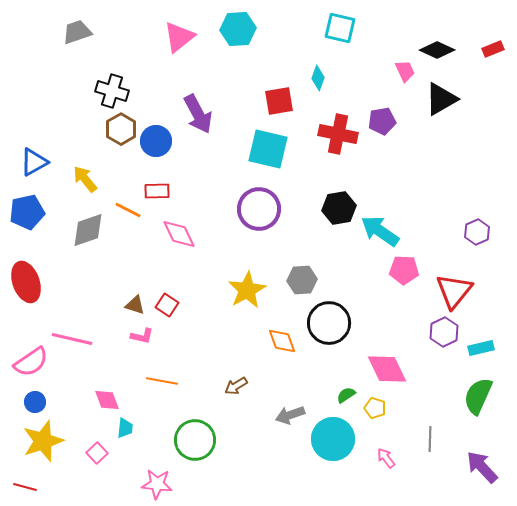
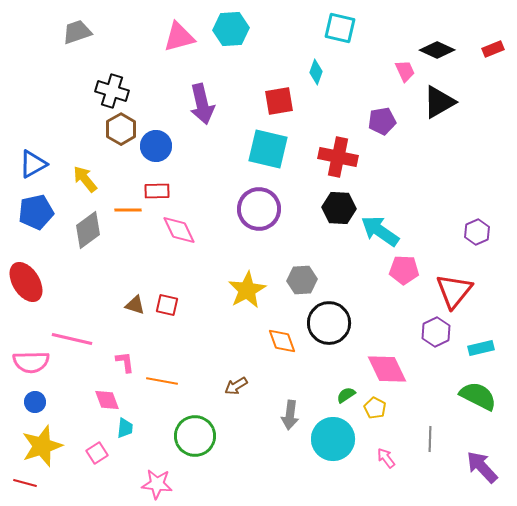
cyan hexagon at (238, 29): moved 7 px left
pink triangle at (179, 37): rotated 24 degrees clockwise
cyan diamond at (318, 78): moved 2 px left, 6 px up
black triangle at (441, 99): moved 2 px left, 3 px down
purple arrow at (198, 114): moved 4 px right, 10 px up; rotated 15 degrees clockwise
red cross at (338, 134): moved 23 px down
blue circle at (156, 141): moved 5 px down
blue triangle at (34, 162): moved 1 px left, 2 px down
black hexagon at (339, 208): rotated 12 degrees clockwise
orange line at (128, 210): rotated 28 degrees counterclockwise
blue pentagon at (27, 212): moved 9 px right
gray diamond at (88, 230): rotated 18 degrees counterclockwise
pink diamond at (179, 234): moved 4 px up
red ellipse at (26, 282): rotated 12 degrees counterclockwise
red square at (167, 305): rotated 20 degrees counterclockwise
purple hexagon at (444, 332): moved 8 px left
pink L-shape at (142, 336): moved 17 px left, 26 px down; rotated 110 degrees counterclockwise
pink semicircle at (31, 362): rotated 33 degrees clockwise
green semicircle at (478, 396): rotated 93 degrees clockwise
yellow pentagon at (375, 408): rotated 10 degrees clockwise
gray arrow at (290, 415): rotated 64 degrees counterclockwise
green circle at (195, 440): moved 4 px up
yellow star at (43, 441): moved 1 px left, 5 px down
pink square at (97, 453): rotated 10 degrees clockwise
red line at (25, 487): moved 4 px up
